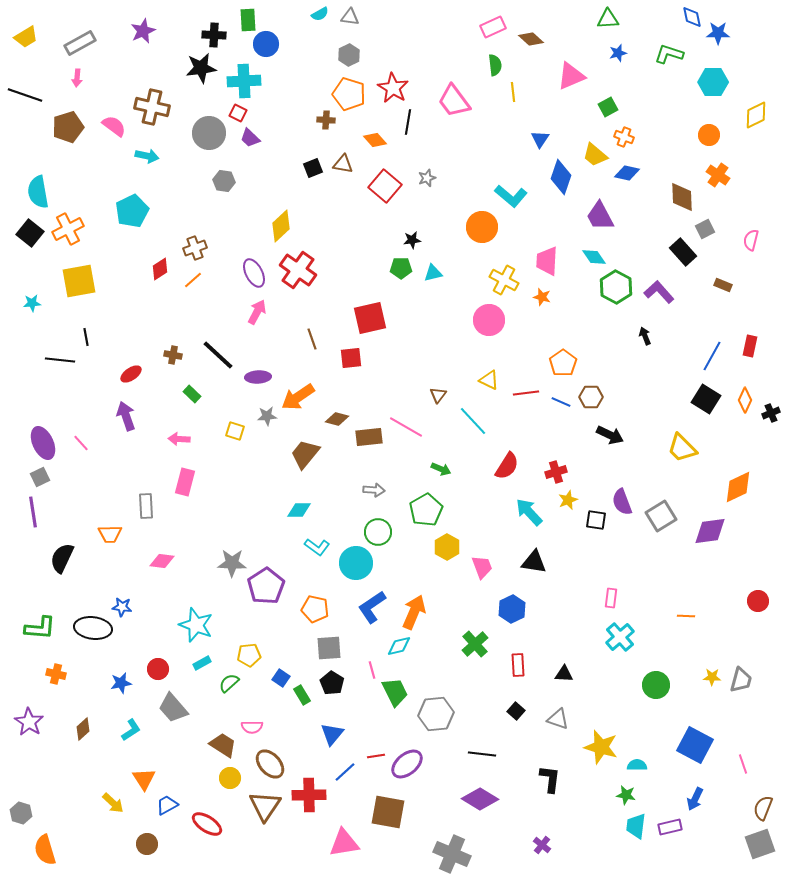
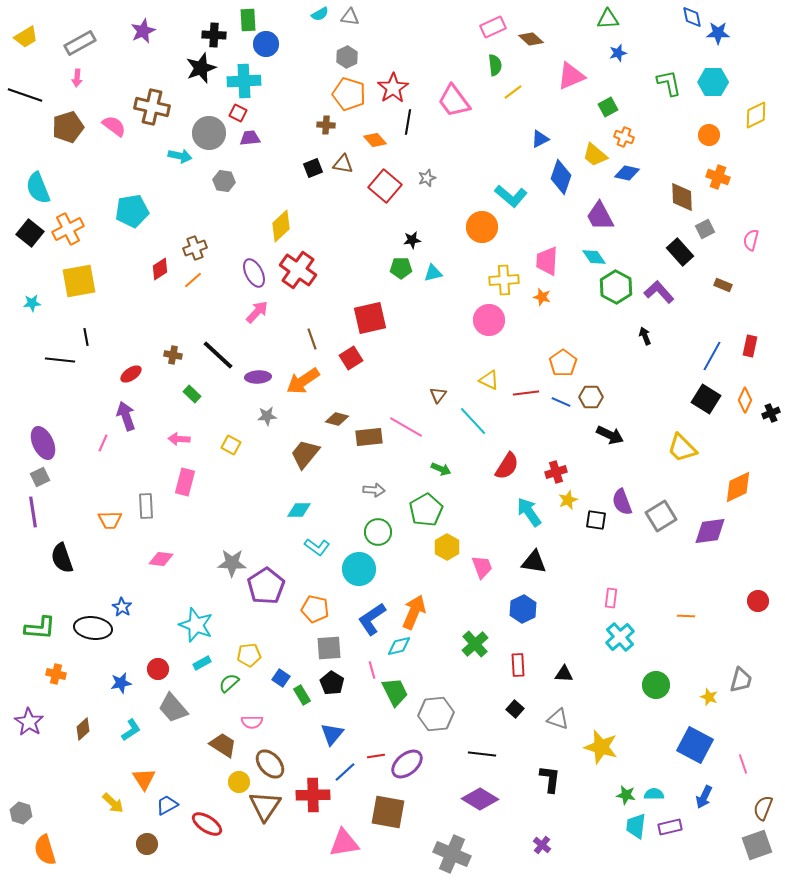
green L-shape at (669, 54): moved 29 px down; rotated 60 degrees clockwise
gray hexagon at (349, 55): moved 2 px left, 2 px down
black star at (201, 68): rotated 12 degrees counterclockwise
red star at (393, 88): rotated 8 degrees clockwise
yellow line at (513, 92): rotated 60 degrees clockwise
brown cross at (326, 120): moved 5 px down
purple trapezoid at (250, 138): rotated 130 degrees clockwise
blue triangle at (540, 139): rotated 30 degrees clockwise
cyan arrow at (147, 156): moved 33 px right
orange cross at (718, 175): moved 2 px down; rotated 15 degrees counterclockwise
cyan semicircle at (38, 192): moved 4 px up; rotated 12 degrees counterclockwise
cyan pentagon at (132, 211): rotated 16 degrees clockwise
black rectangle at (683, 252): moved 3 px left
yellow cross at (504, 280): rotated 32 degrees counterclockwise
pink arrow at (257, 312): rotated 15 degrees clockwise
red square at (351, 358): rotated 25 degrees counterclockwise
orange arrow at (298, 397): moved 5 px right, 16 px up
yellow square at (235, 431): moved 4 px left, 14 px down; rotated 12 degrees clockwise
pink line at (81, 443): moved 22 px right; rotated 66 degrees clockwise
cyan arrow at (529, 512): rotated 8 degrees clockwise
orange trapezoid at (110, 534): moved 14 px up
black semicircle at (62, 558): rotated 44 degrees counterclockwise
pink diamond at (162, 561): moved 1 px left, 2 px up
cyan circle at (356, 563): moved 3 px right, 6 px down
blue star at (122, 607): rotated 24 degrees clockwise
blue L-shape at (372, 607): moved 12 px down
blue hexagon at (512, 609): moved 11 px right
yellow star at (712, 677): moved 3 px left, 20 px down; rotated 18 degrees clockwise
black square at (516, 711): moved 1 px left, 2 px up
pink semicircle at (252, 727): moved 5 px up
cyan semicircle at (637, 765): moved 17 px right, 29 px down
yellow circle at (230, 778): moved 9 px right, 4 px down
red cross at (309, 795): moved 4 px right
blue arrow at (695, 799): moved 9 px right, 2 px up
gray square at (760, 844): moved 3 px left, 1 px down
